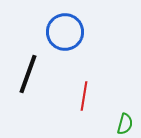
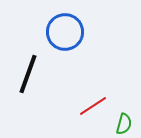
red line: moved 9 px right, 10 px down; rotated 48 degrees clockwise
green semicircle: moved 1 px left
